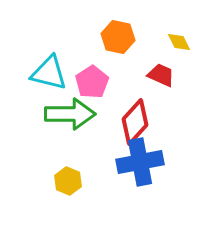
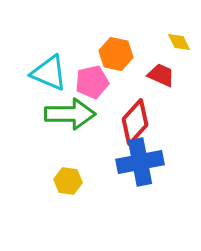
orange hexagon: moved 2 px left, 17 px down
cyan triangle: rotated 9 degrees clockwise
pink pentagon: rotated 20 degrees clockwise
yellow hexagon: rotated 16 degrees counterclockwise
